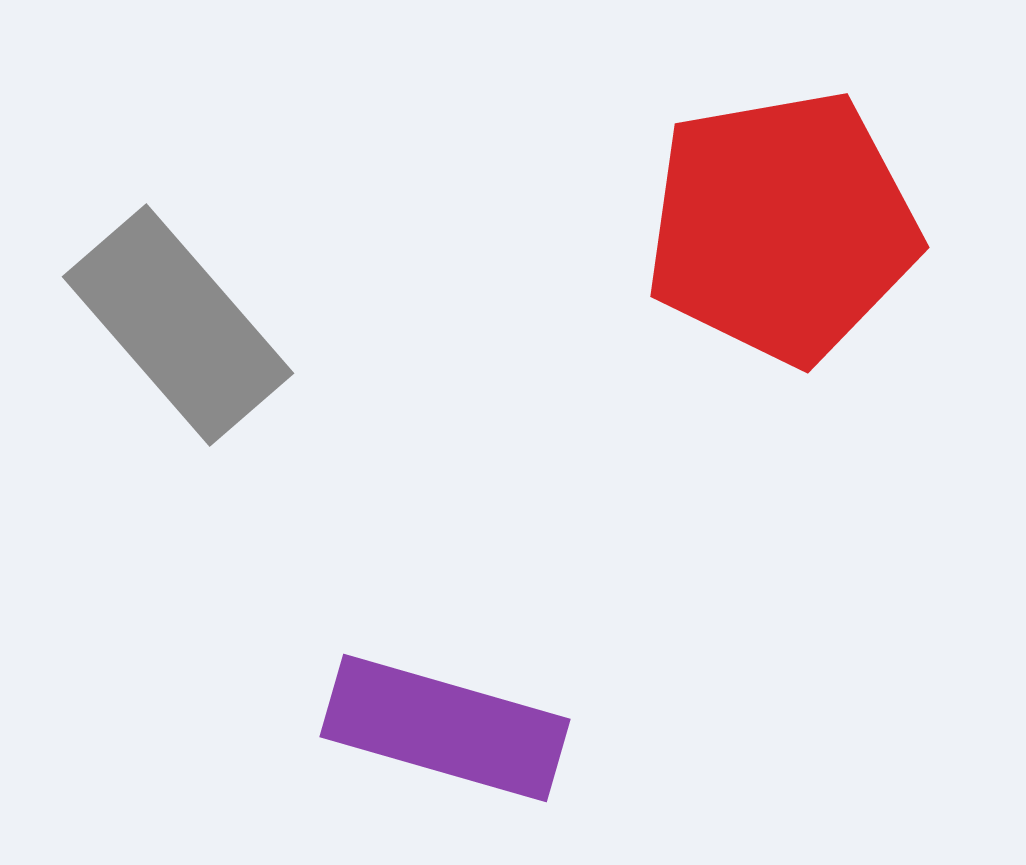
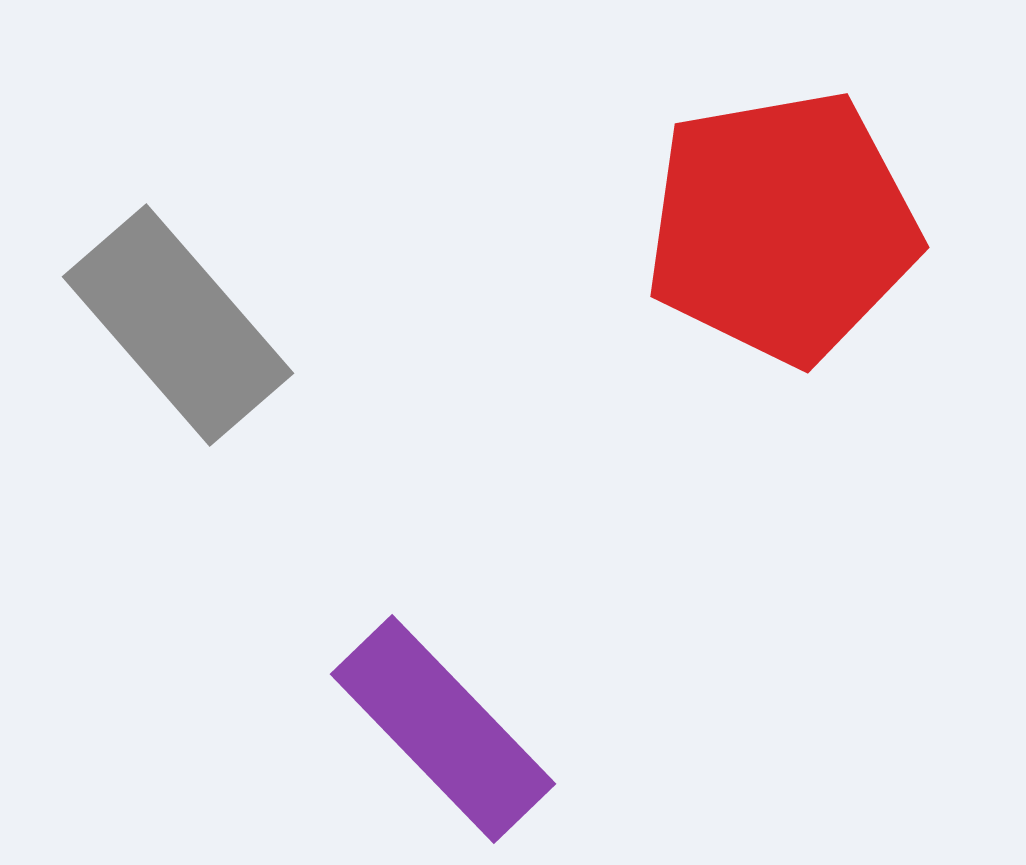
purple rectangle: moved 2 px left, 1 px down; rotated 30 degrees clockwise
